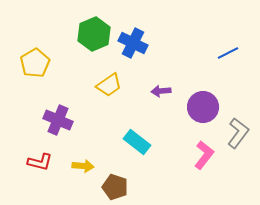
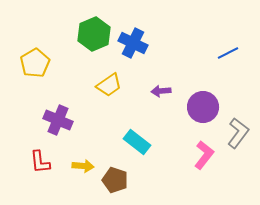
red L-shape: rotated 70 degrees clockwise
brown pentagon: moved 7 px up
